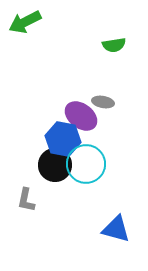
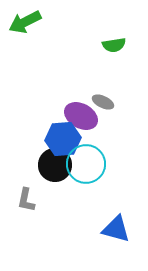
gray ellipse: rotated 15 degrees clockwise
purple ellipse: rotated 8 degrees counterclockwise
blue hexagon: rotated 16 degrees counterclockwise
